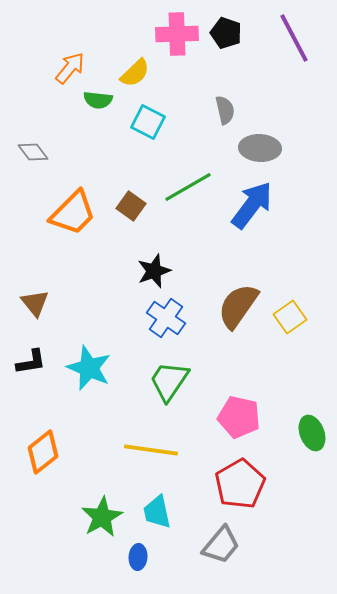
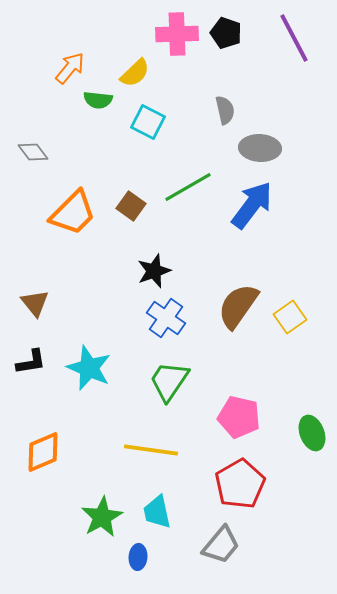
orange diamond: rotated 15 degrees clockwise
